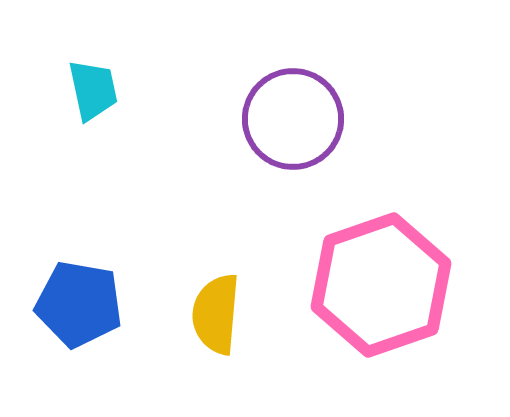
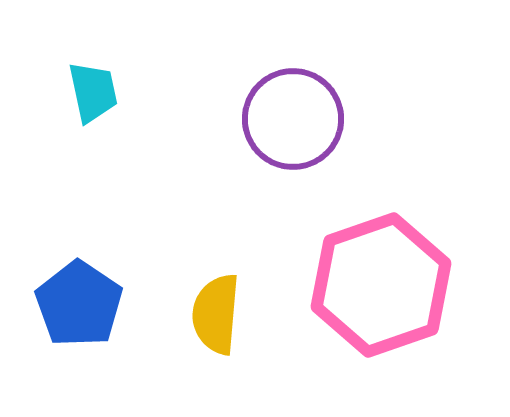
cyan trapezoid: moved 2 px down
blue pentagon: rotated 24 degrees clockwise
